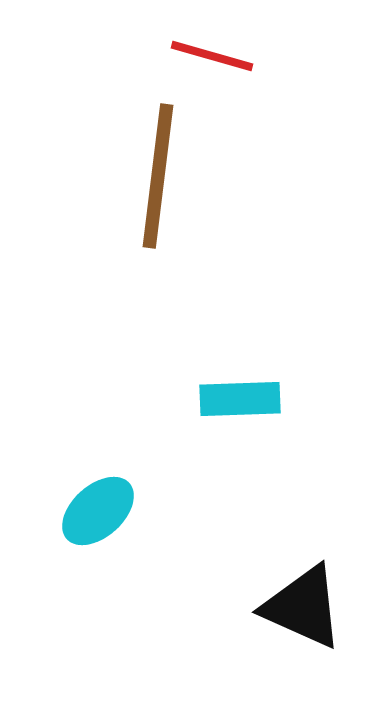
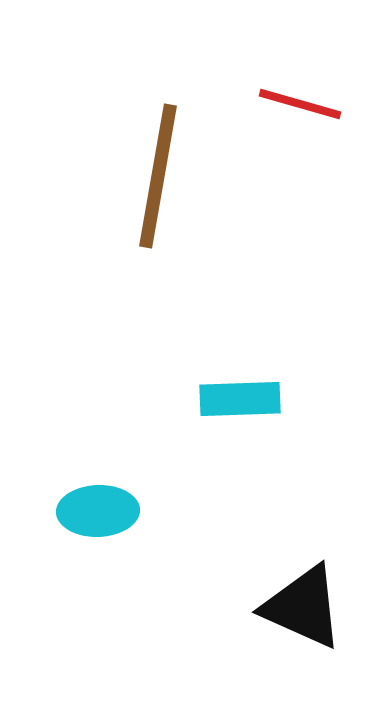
red line: moved 88 px right, 48 px down
brown line: rotated 3 degrees clockwise
cyan ellipse: rotated 40 degrees clockwise
